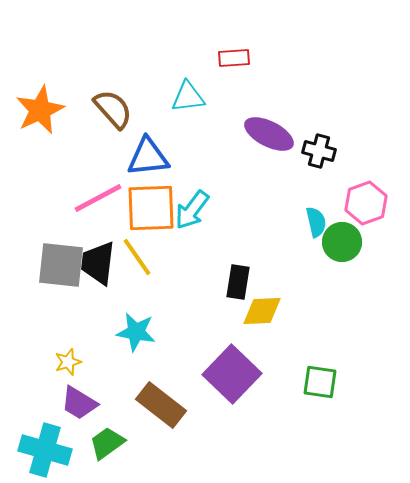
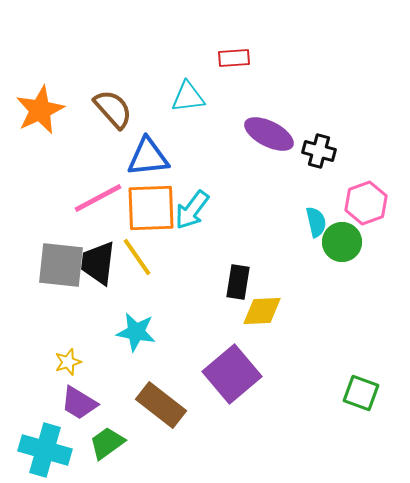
purple square: rotated 6 degrees clockwise
green square: moved 41 px right, 11 px down; rotated 12 degrees clockwise
